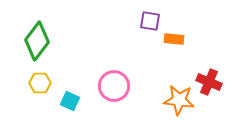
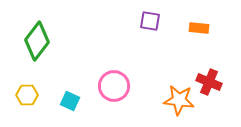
orange rectangle: moved 25 px right, 11 px up
yellow hexagon: moved 13 px left, 12 px down
